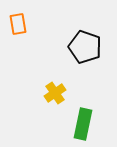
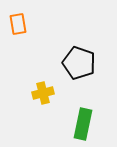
black pentagon: moved 6 px left, 16 px down
yellow cross: moved 12 px left; rotated 20 degrees clockwise
